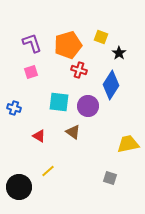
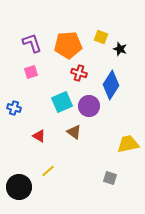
orange pentagon: rotated 12 degrees clockwise
black star: moved 1 px right, 4 px up; rotated 16 degrees counterclockwise
red cross: moved 3 px down
cyan square: moved 3 px right; rotated 30 degrees counterclockwise
purple circle: moved 1 px right
brown triangle: moved 1 px right
